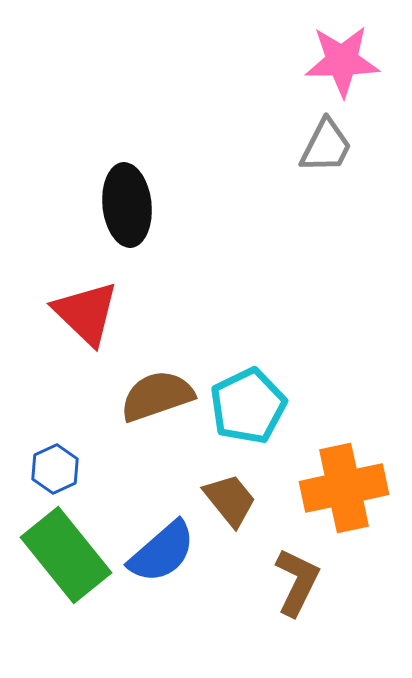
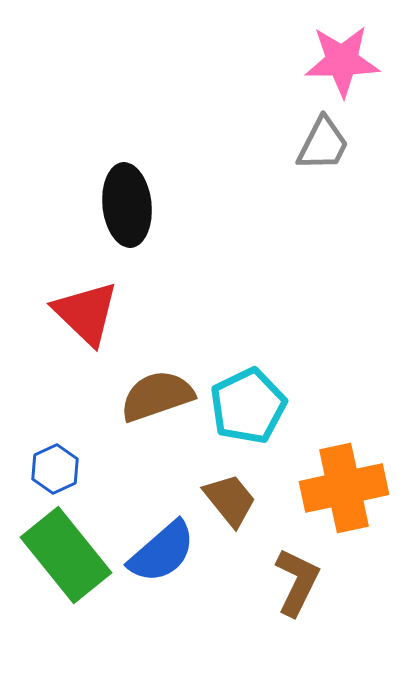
gray trapezoid: moved 3 px left, 2 px up
